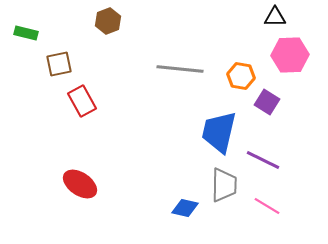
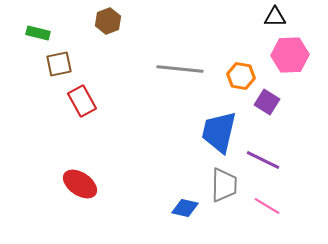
green rectangle: moved 12 px right
